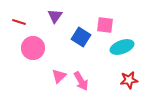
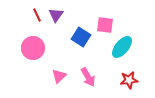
purple triangle: moved 1 px right, 1 px up
red line: moved 18 px right, 7 px up; rotated 48 degrees clockwise
cyan ellipse: rotated 30 degrees counterclockwise
pink arrow: moved 7 px right, 4 px up
